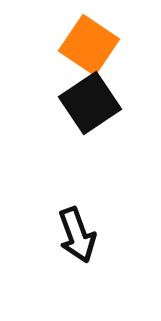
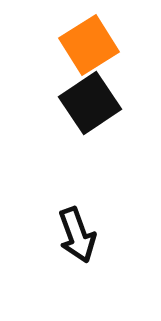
orange square: rotated 24 degrees clockwise
